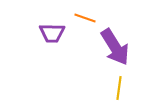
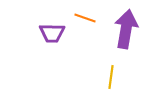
purple arrow: moved 11 px right, 18 px up; rotated 138 degrees counterclockwise
yellow line: moved 8 px left, 11 px up
